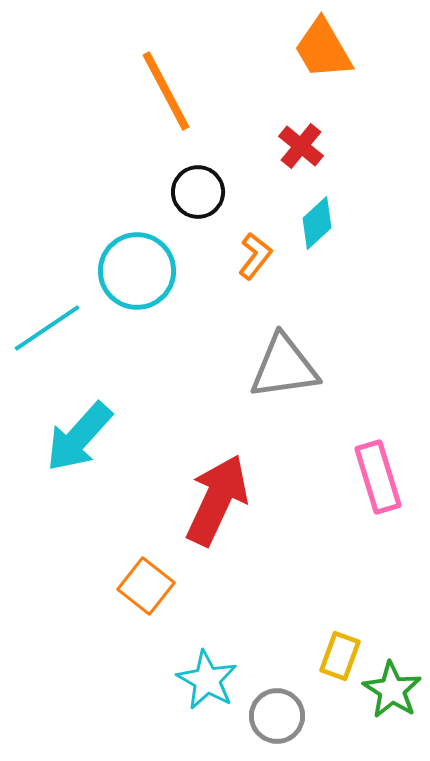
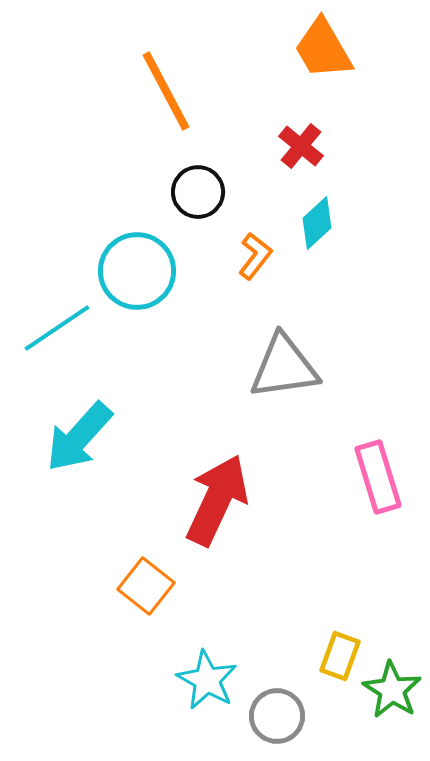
cyan line: moved 10 px right
